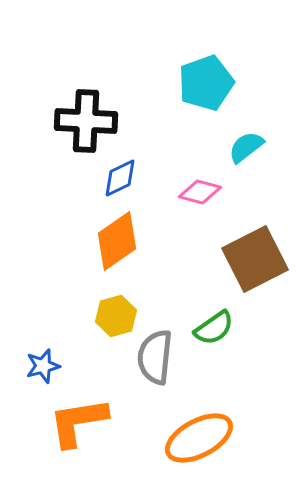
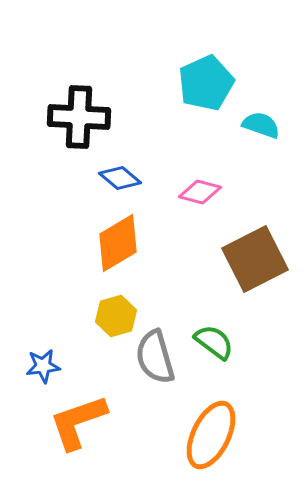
cyan pentagon: rotated 4 degrees counterclockwise
black cross: moved 7 px left, 4 px up
cyan semicircle: moved 15 px right, 22 px up; rotated 57 degrees clockwise
blue diamond: rotated 66 degrees clockwise
orange diamond: moved 1 px right, 2 px down; rotated 4 degrees clockwise
green semicircle: moved 14 px down; rotated 108 degrees counterclockwise
gray semicircle: rotated 22 degrees counterclockwise
blue star: rotated 8 degrees clockwise
orange L-shape: rotated 10 degrees counterclockwise
orange ellipse: moved 12 px right, 3 px up; rotated 36 degrees counterclockwise
